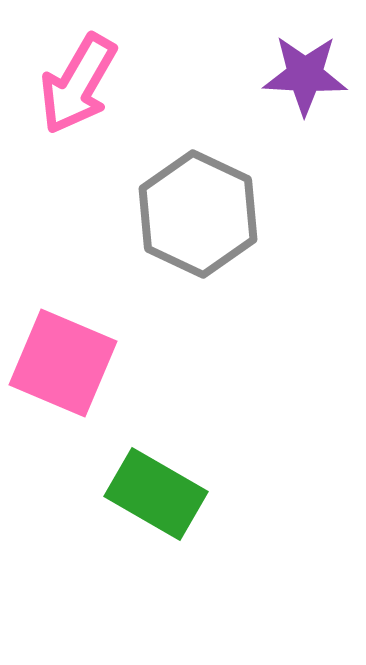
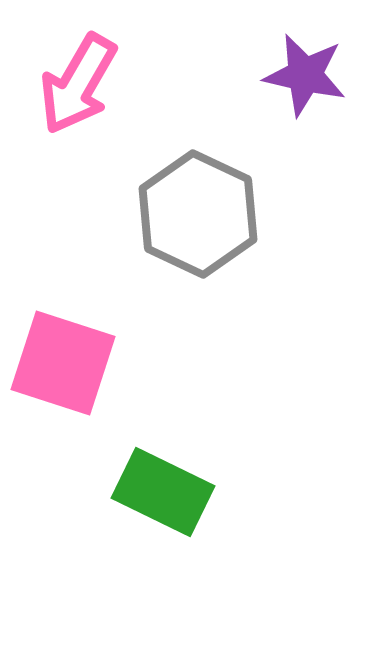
purple star: rotated 10 degrees clockwise
pink square: rotated 5 degrees counterclockwise
green rectangle: moved 7 px right, 2 px up; rotated 4 degrees counterclockwise
